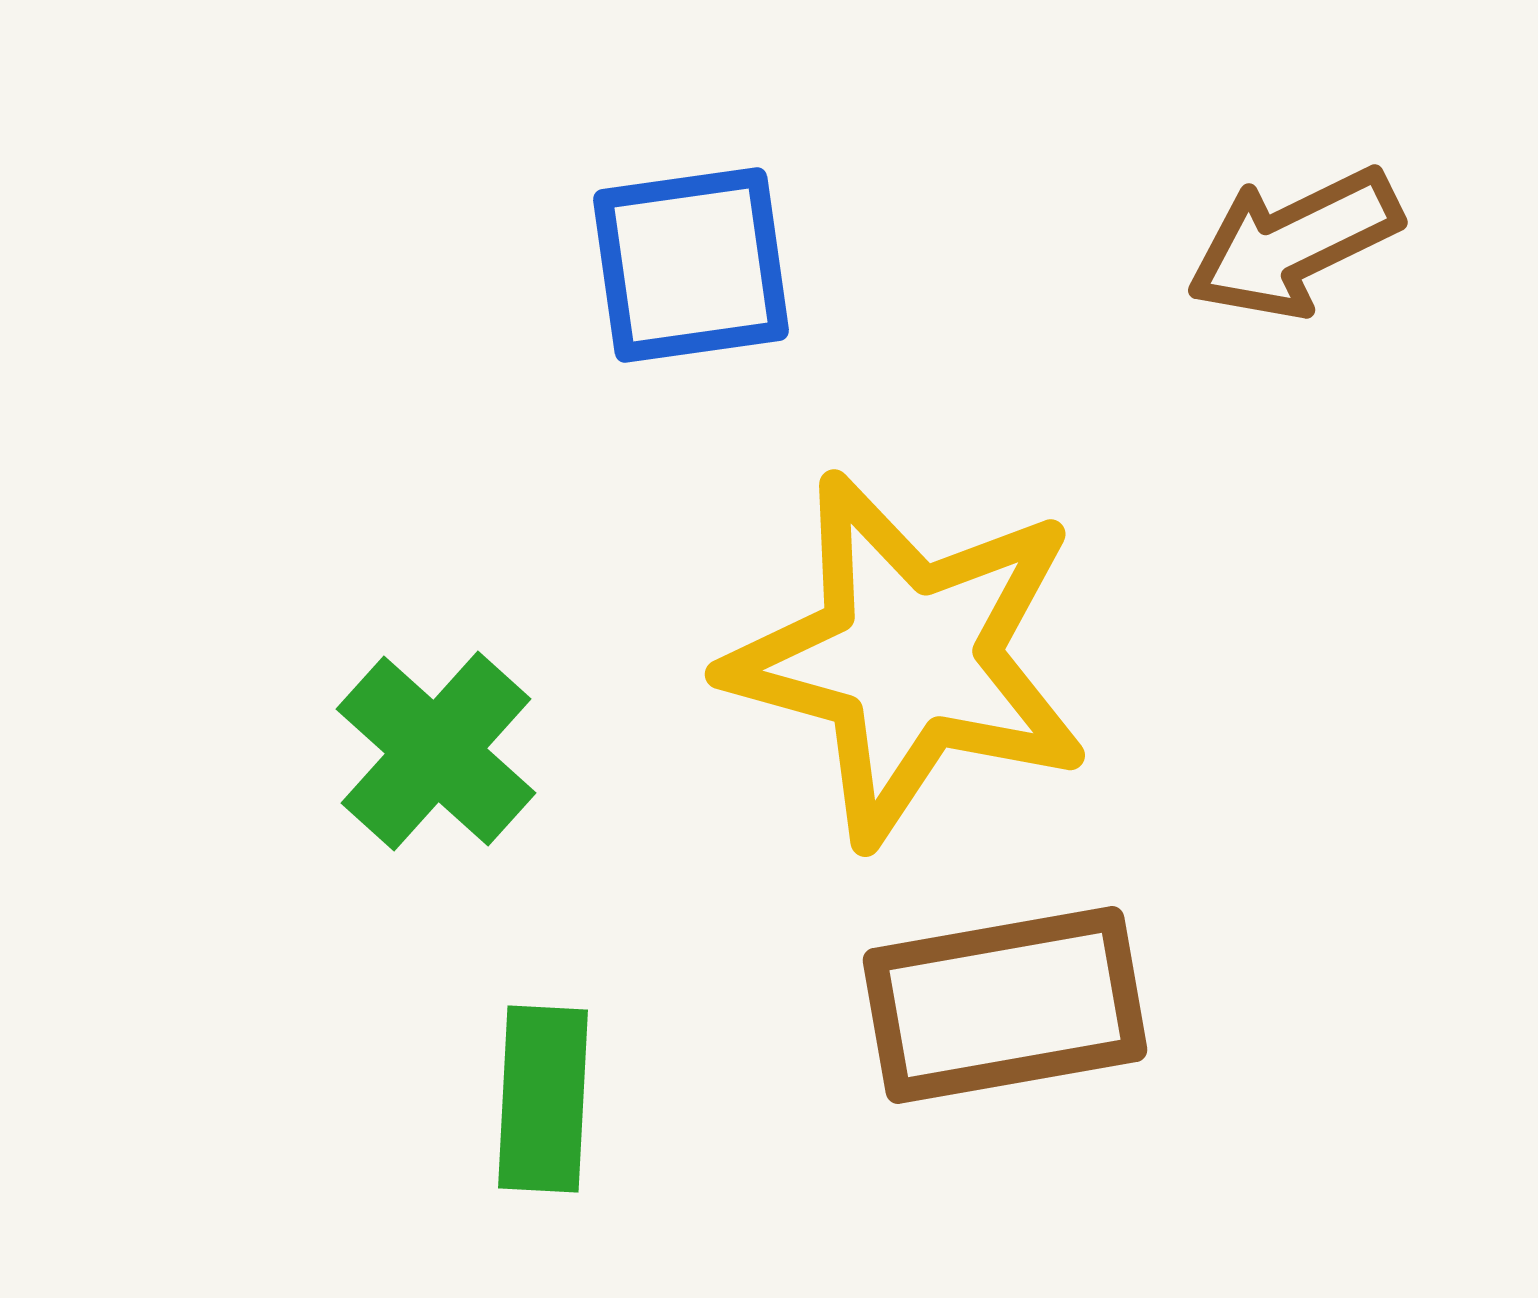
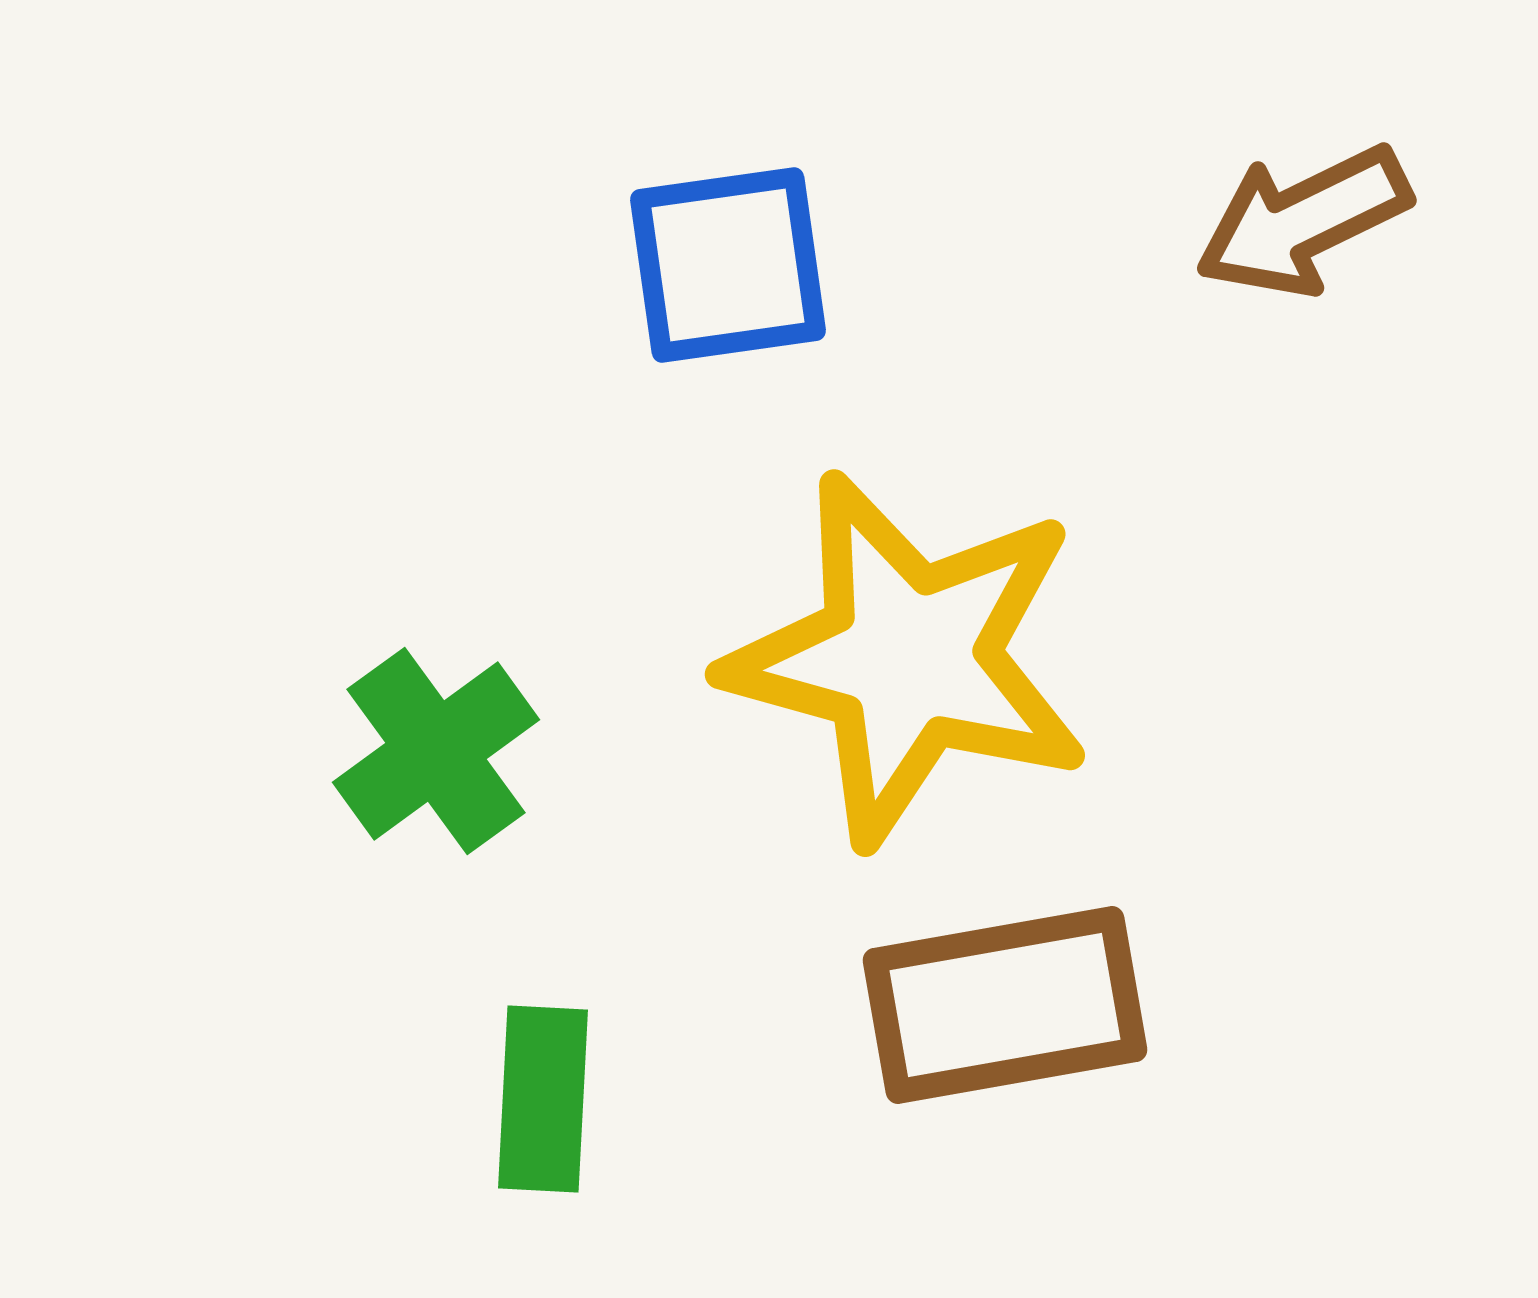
brown arrow: moved 9 px right, 22 px up
blue square: moved 37 px right
green cross: rotated 12 degrees clockwise
